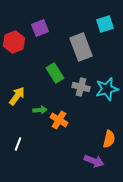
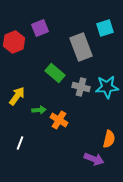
cyan square: moved 4 px down
green rectangle: rotated 18 degrees counterclockwise
cyan star: moved 2 px up; rotated 10 degrees clockwise
green arrow: moved 1 px left
white line: moved 2 px right, 1 px up
purple arrow: moved 2 px up
